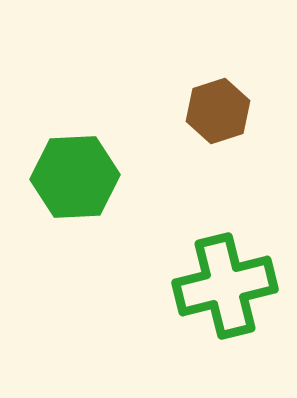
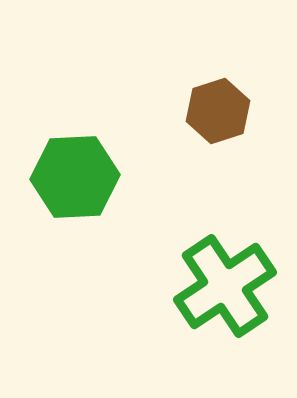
green cross: rotated 20 degrees counterclockwise
